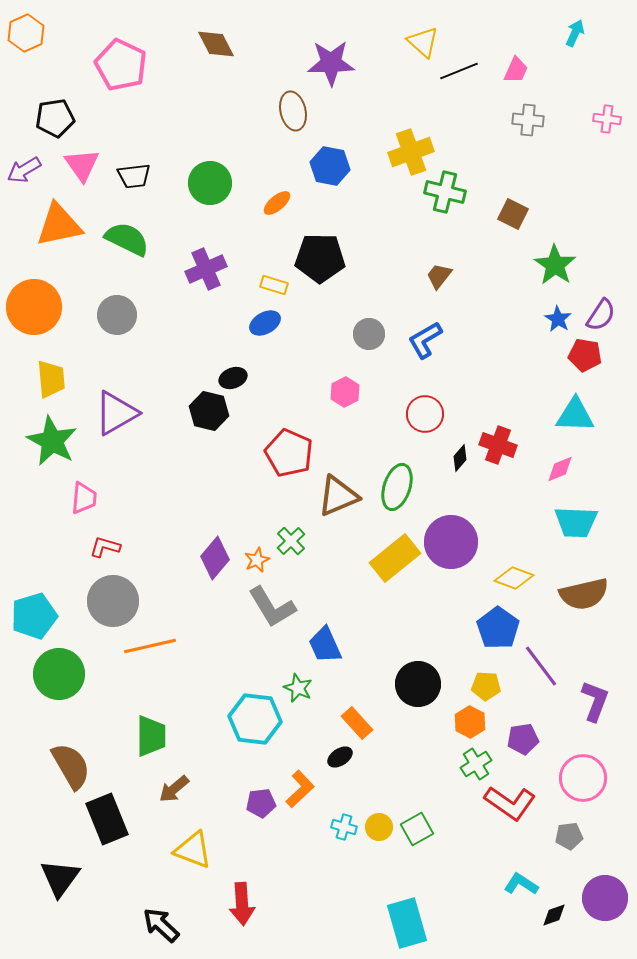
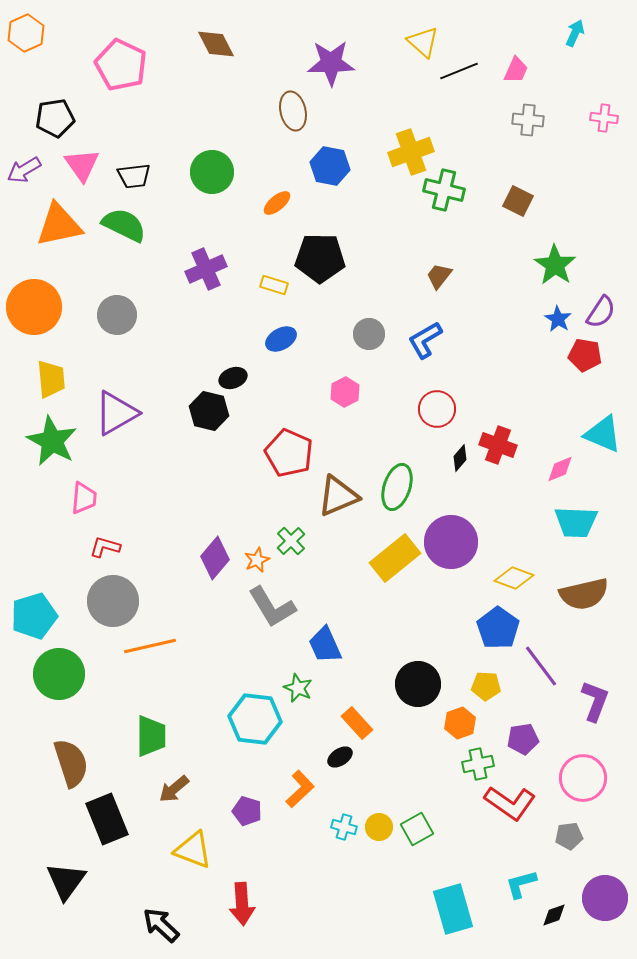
pink cross at (607, 119): moved 3 px left, 1 px up
green circle at (210, 183): moved 2 px right, 11 px up
green cross at (445, 192): moved 1 px left, 2 px up
brown square at (513, 214): moved 5 px right, 13 px up
green semicircle at (127, 239): moved 3 px left, 14 px up
purple semicircle at (601, 315): moved 3 px up
blue ellipse at (265, 323): moved 16 px right, 16 px down
red circle at (425, 414): moved 12 px right, 5 px up
cyan triangle at (575, 415): moved 28 px right, 19 px down; rotated 21 degrees clockwise
orange hexagon at (470, 722): moved 10 px left, 1 px down; rotated 12 degrees clockwise
green cross at (476, 764): moved 2 px right; rotated 20 degrees clockwise
brown semicircle at (71, 766): moved 3 px up; rotated 12 degrees clockwise
purple pentagon at (261, 803): moved 14 px left, 8 px down; rotated 24 degrees clockwise
black triangle at (60, 878): moved 6 px right, 3 px down
cyan L-shape at (521, 884): rotated 48 degrees counterclockwise
cyan rectangle at (407, 923): moved 46 px right, 14 px up
